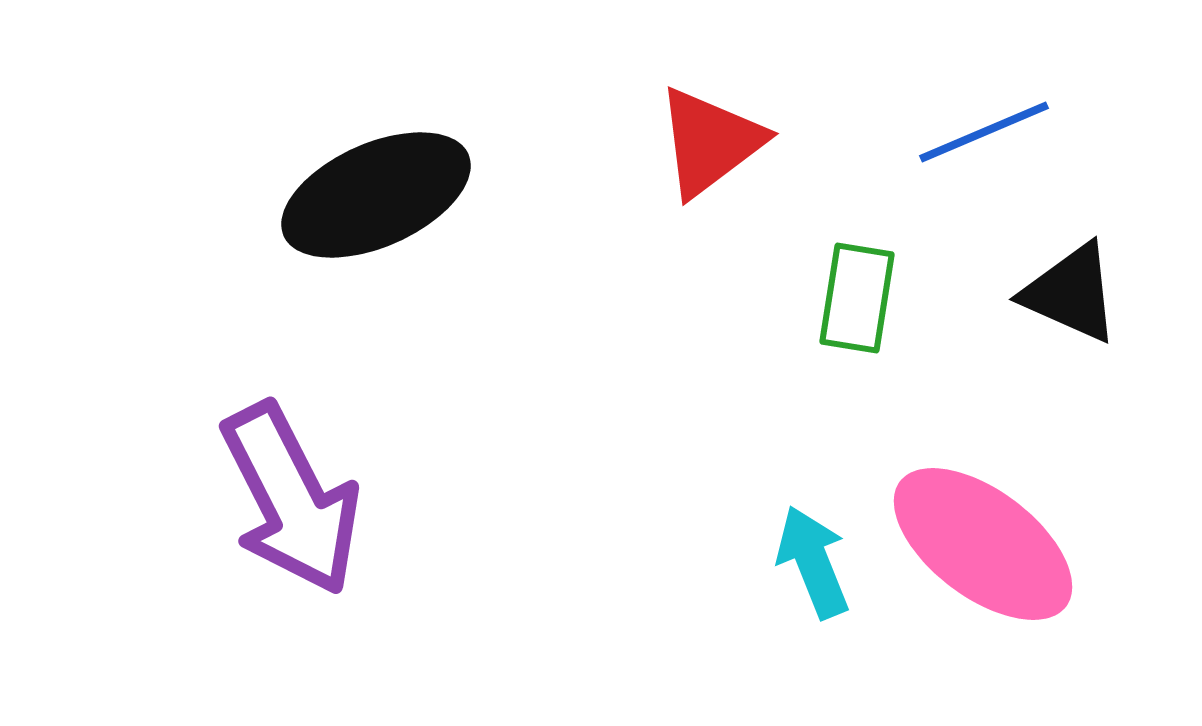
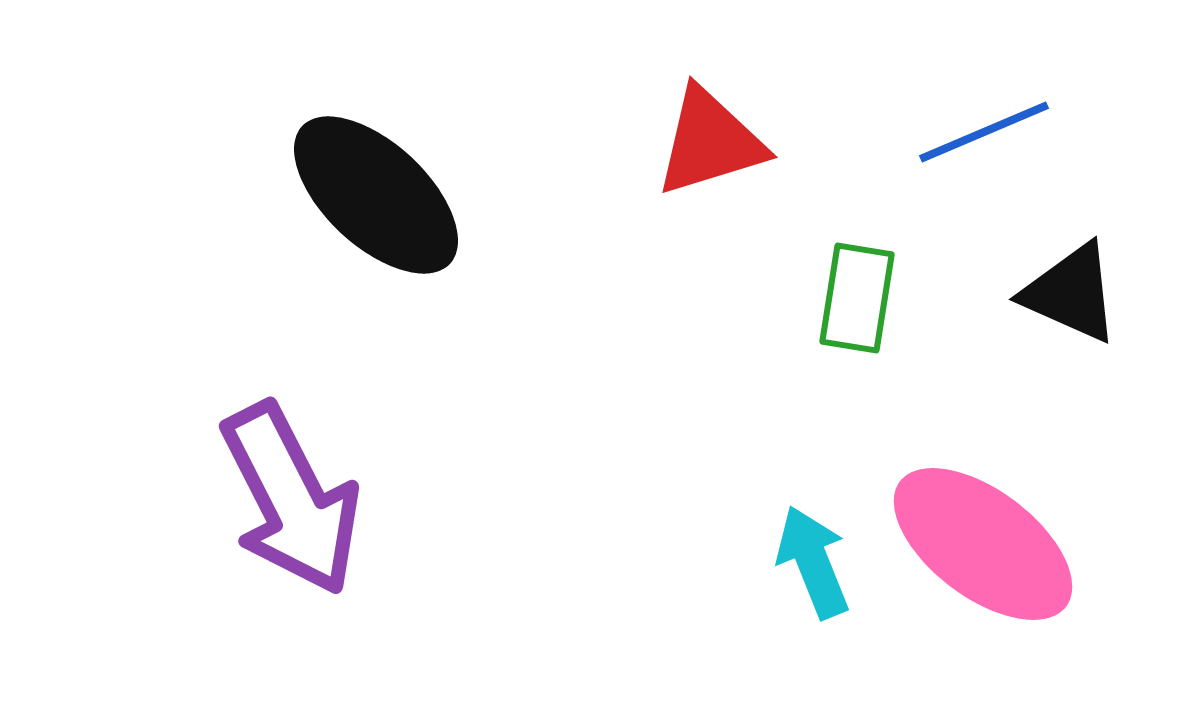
red triangle: rotated 20 degrees clockwise
black ellipse: rotated 67 degrees clockwise
